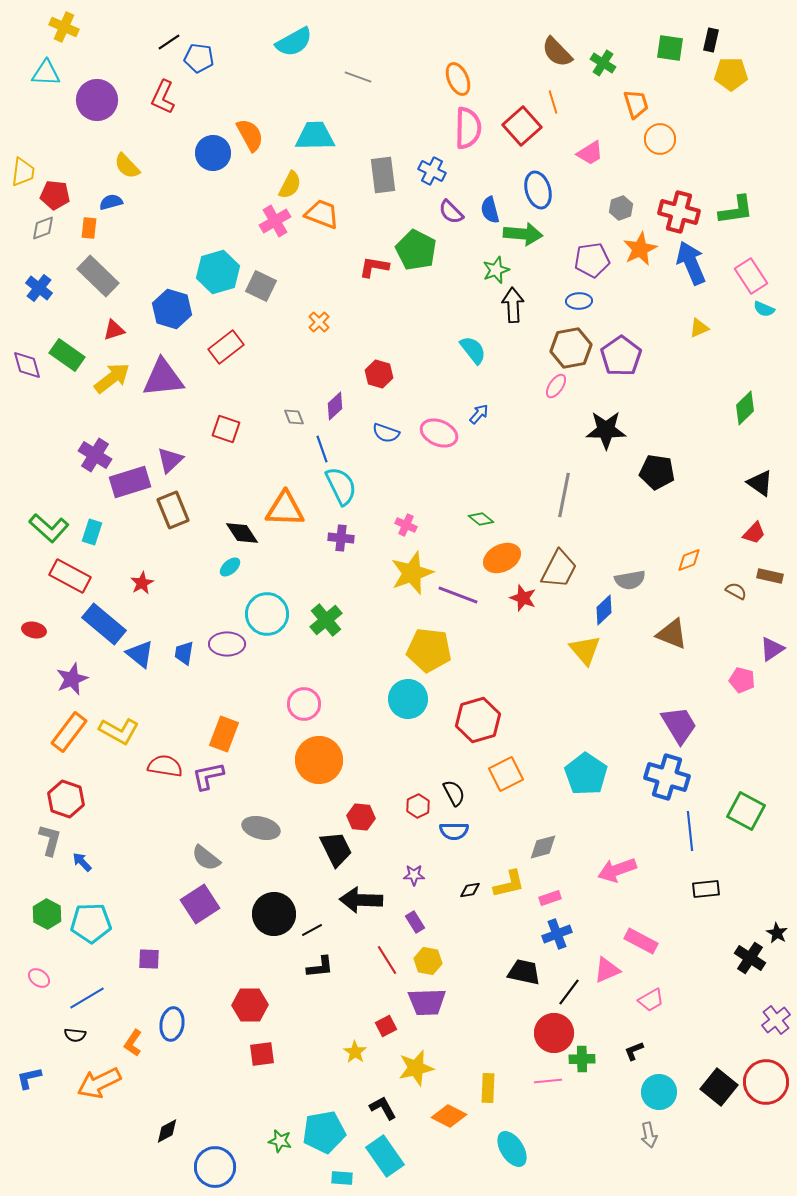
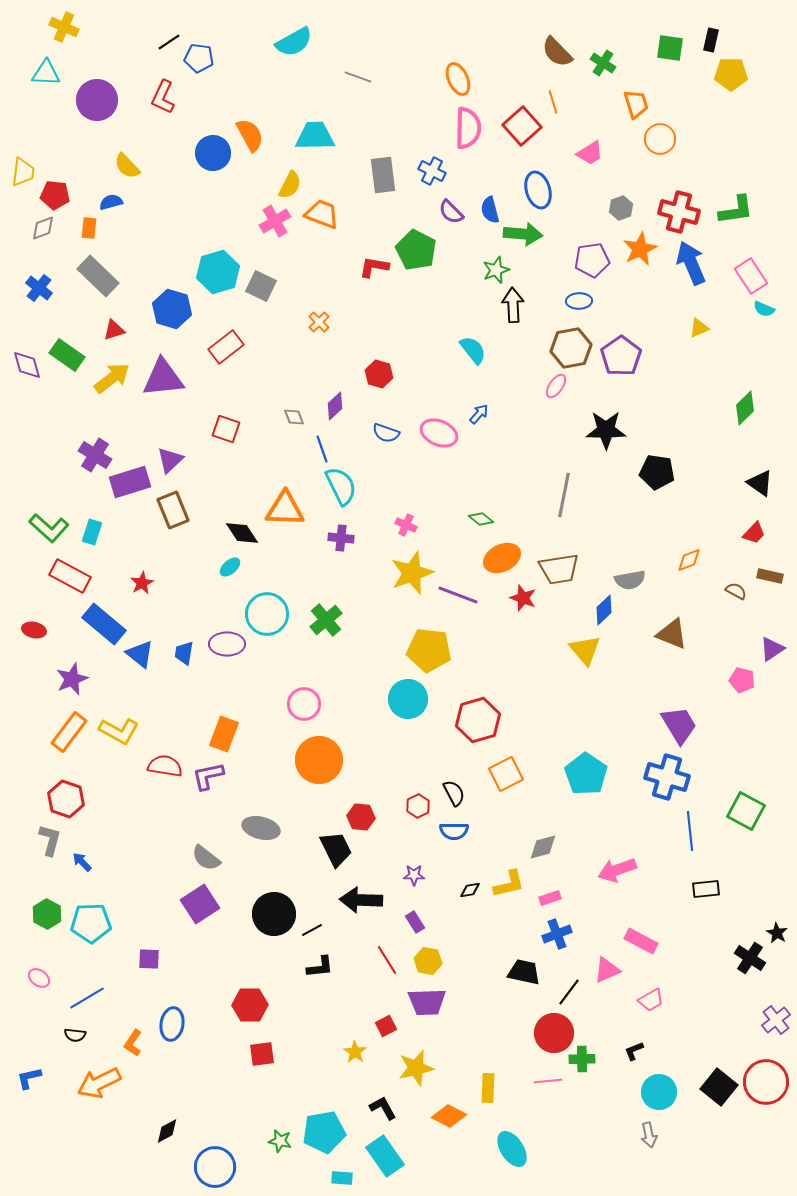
brown trapezoid at (559, 569): rotated 54 degrees clockwise
